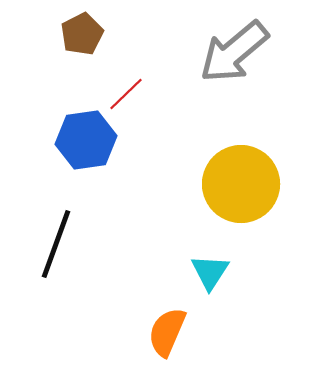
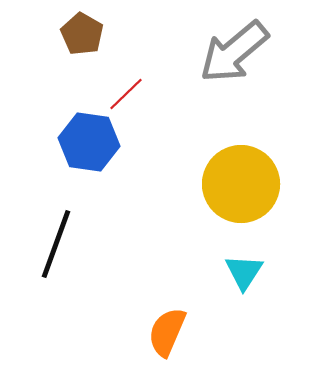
brown pentagon: rotated 15 degrees counterclockwise
blue hexagon: moved 3 px right, 2 px down; rotated 16 degrees clockwise
cyan triangle: moved 34 px right
